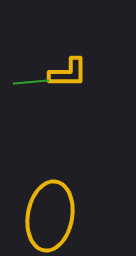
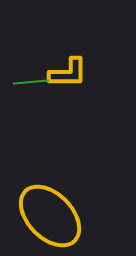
yellow ellipse: rotated 54 degrees counterclockwise
